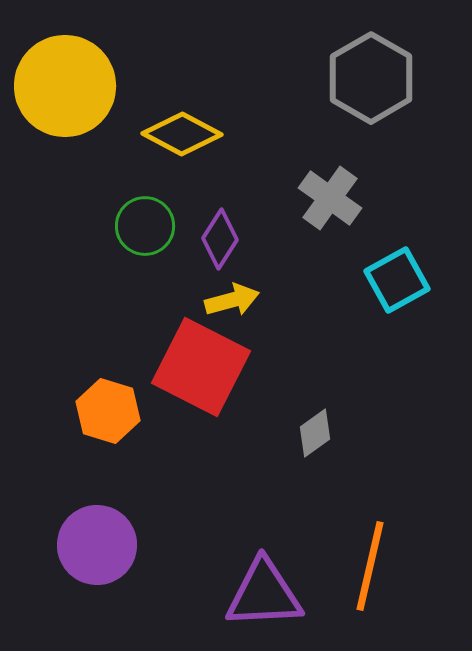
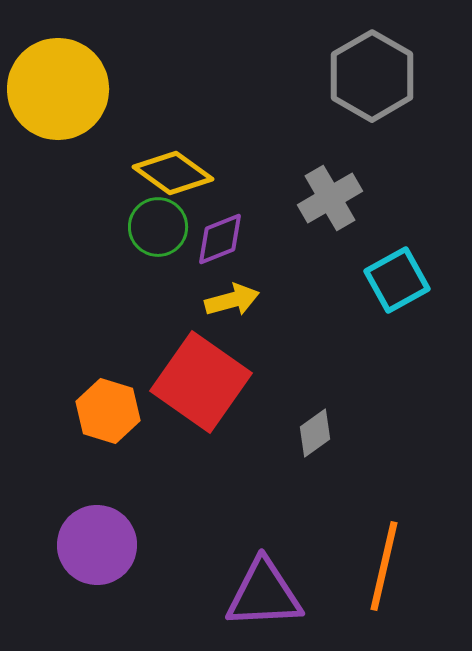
gray hexagon: moved 1 px right, 2 px up
yellow circle: moved 7 px left, 3 px down
yellow diamond: moved 9 px left, 39 px down; rotated 8 degrees clockwise
gray cross: rotated 24 degrees clockwise
green circle: moved 13 px right, 1 px down
purple diamond: rotated 36 degrees clockwise
red square: moved 15 px down; rotated 8 degrees clockwise
orange line: moved 14 px right
